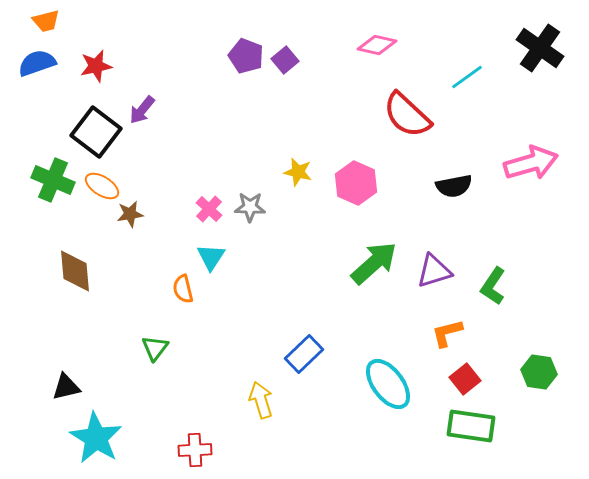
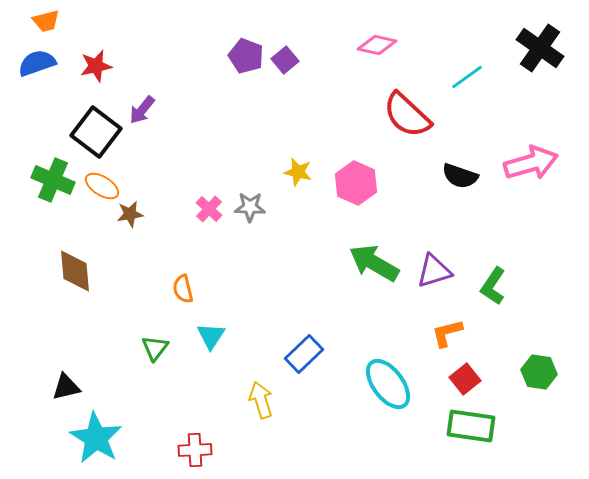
black semicircle: moved 6 px right, 10 px up; rotated 30 degrees clockwise
cyan triangle: moved 79 px down
green arrow: rotated 108 degrees counterclockwise
